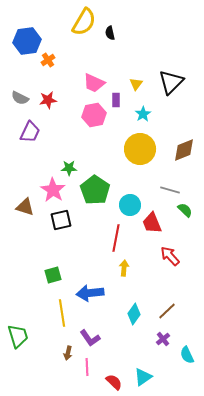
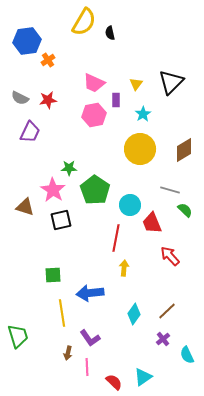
brown diamond: rotated 10 degrees counterclockwise
green square: rotated 12 degrees clockwise
